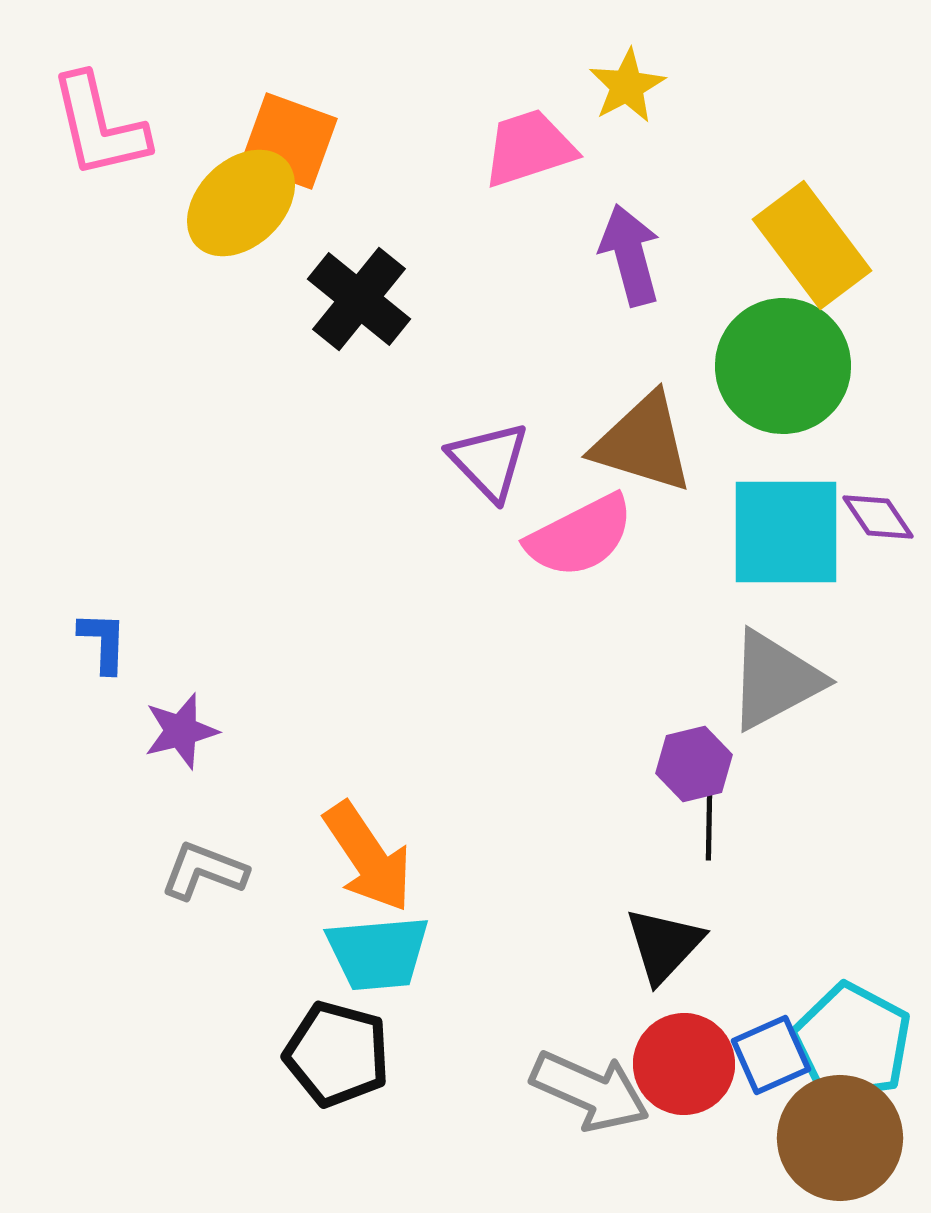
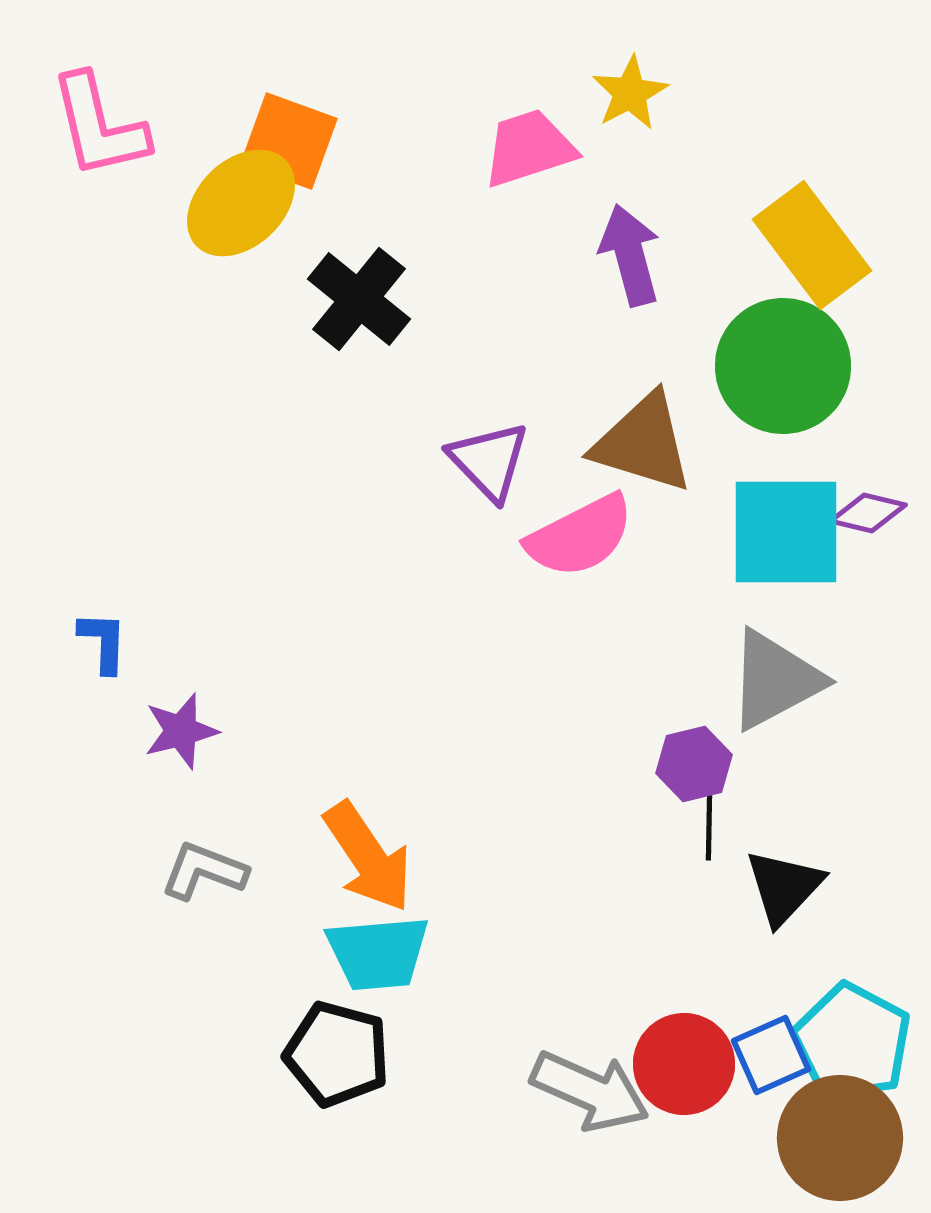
yellow star: moved 3 px right, 7 px down
purple diamond: moved 10 px left, 4 px up; rotated 42 degrees counterclockwise
black triangle: moved 120 px right, 58 px up
